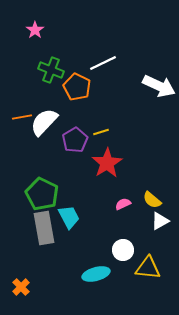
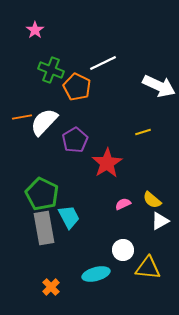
yellow line: moved 42 px right
orange cross: moved 30 px right
